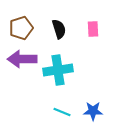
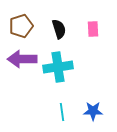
brown pentagon: moved 2 px up
cyan cross: moved 3 px up
cyan line: rotated 60 degrees clockwise
